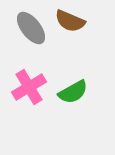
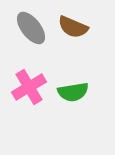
brown semicircle: moved 3 px right, 6 px down
green semicircle: rotated 20 degrees clockwise
